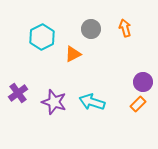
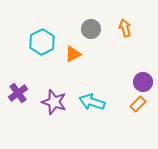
cyan hexagon: moved 5 px down
